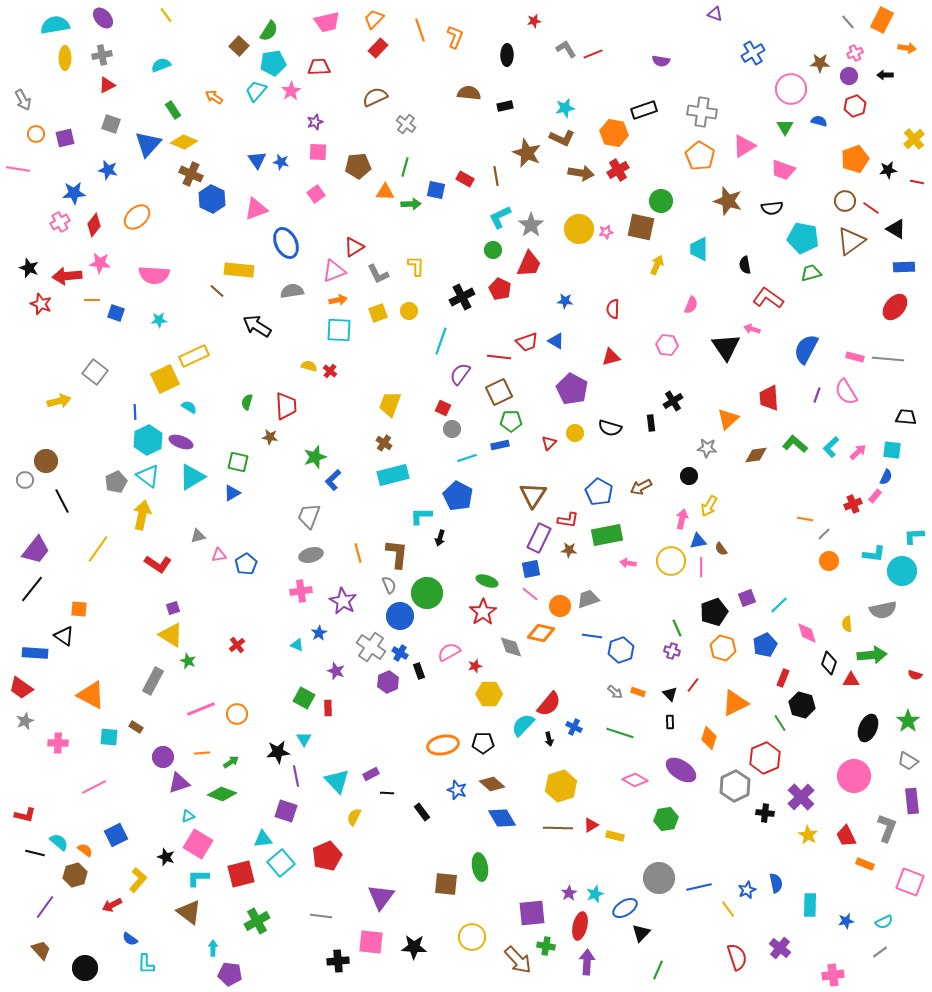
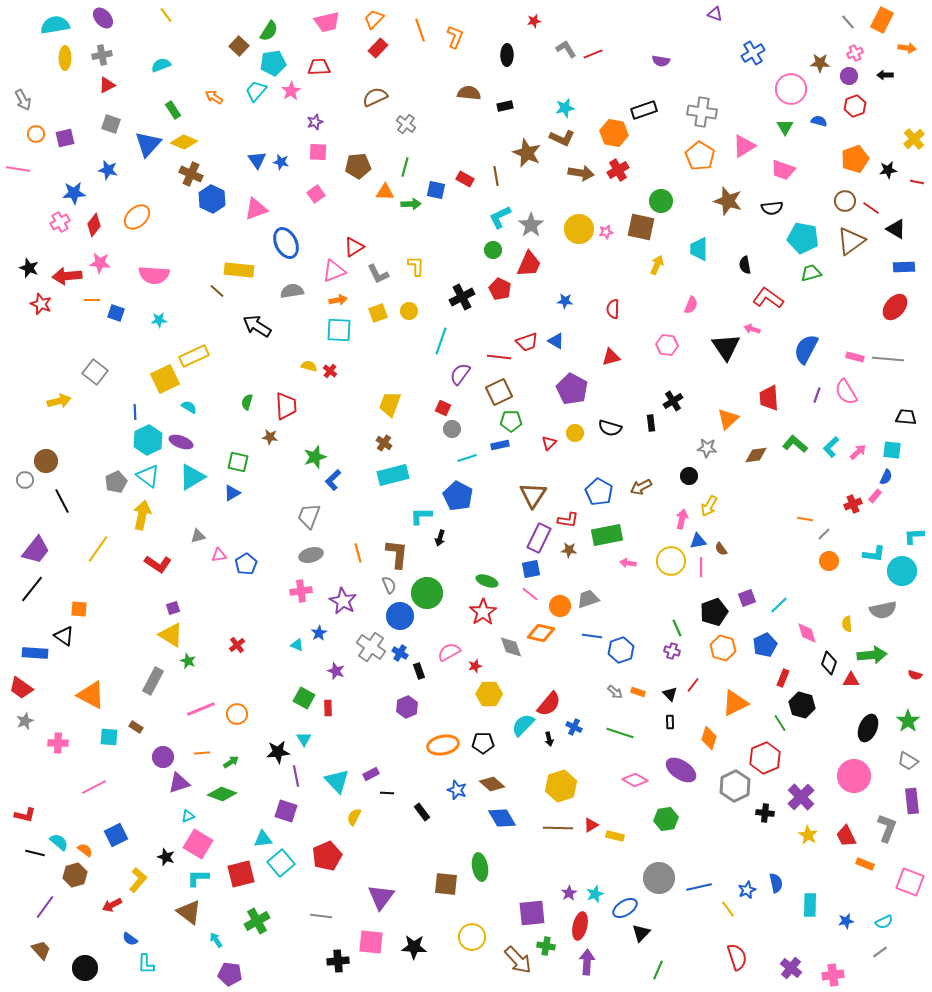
purple hexagon at (388, 682): moved 19 px right, 25 px down
cyan arrow at (213, 948): moved 3 px right, 8 px up; rotated 35 degrees counterclockwise
purple cross at (780, 948): moved 11 px right, 20 px down
